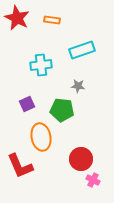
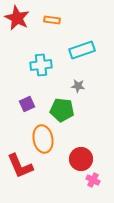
orange ellipse: moved 2 px right, 2 px down
